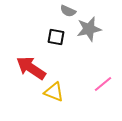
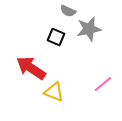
black square: rotated 12 degrees clockwise
